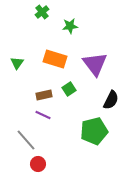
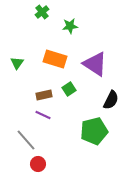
purple triangle: rotated 20 degrees counterclockwise
